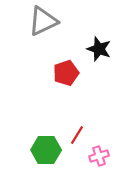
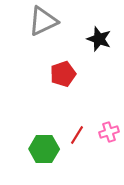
black star: moved 10 px up
red pentagon: moved 3 px left, 1 px down
green hexagon: moved 2 px left, 1 px up
pink cross: moved 10 px right, 24 px up
